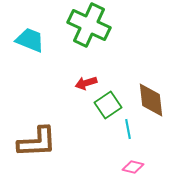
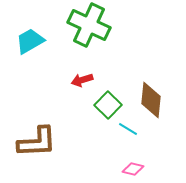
cyan trapezoid: moved 1 px down; rotated 52 degrees counterclockwise
red arrow: moved 4 px left, 3 px up
brown diamond: rotated 12 degrees clockwise
green square: rotated 12 degrees counterclockwise
cyan line: rotated 48 degrees counterclockwise
pink diamond: moved 2 px down
